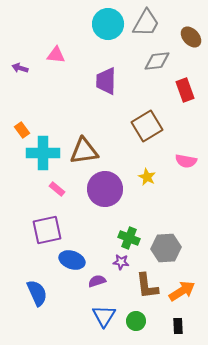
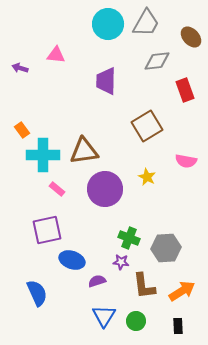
cyan cross: moved 2 px down
brown L-shape: moved 3 px left
